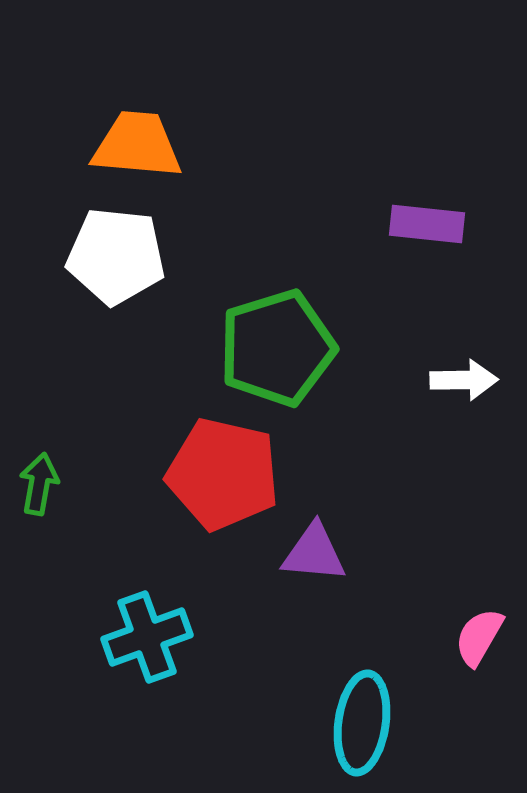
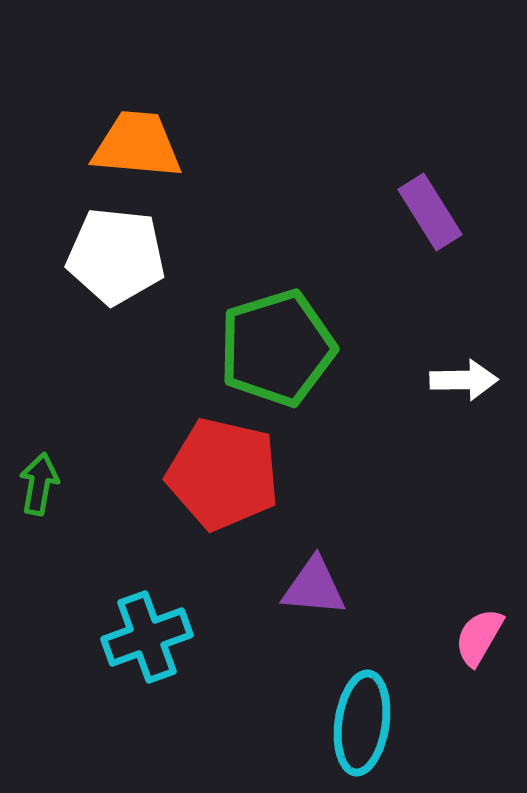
purple rectangle: moved 3 px right, 12 px up; rotated 52 degrees clockwise
purple triangle: moved 34 px down
